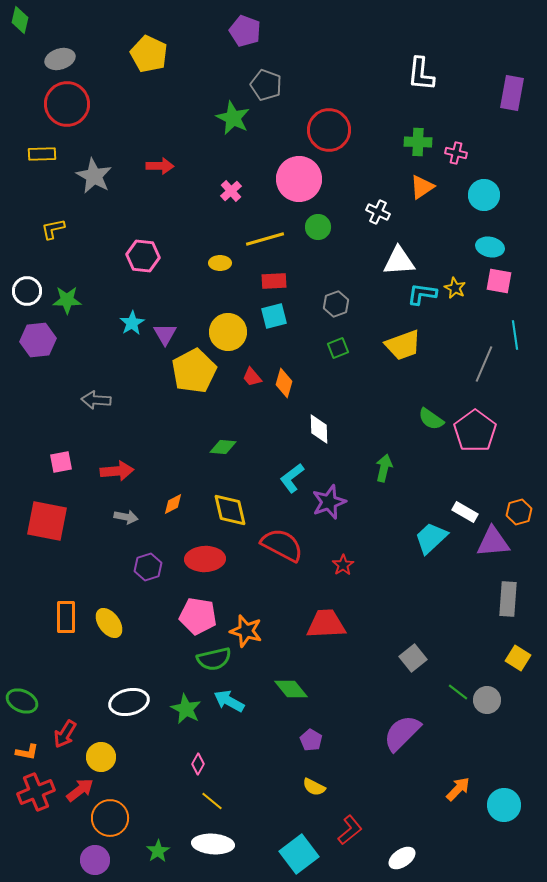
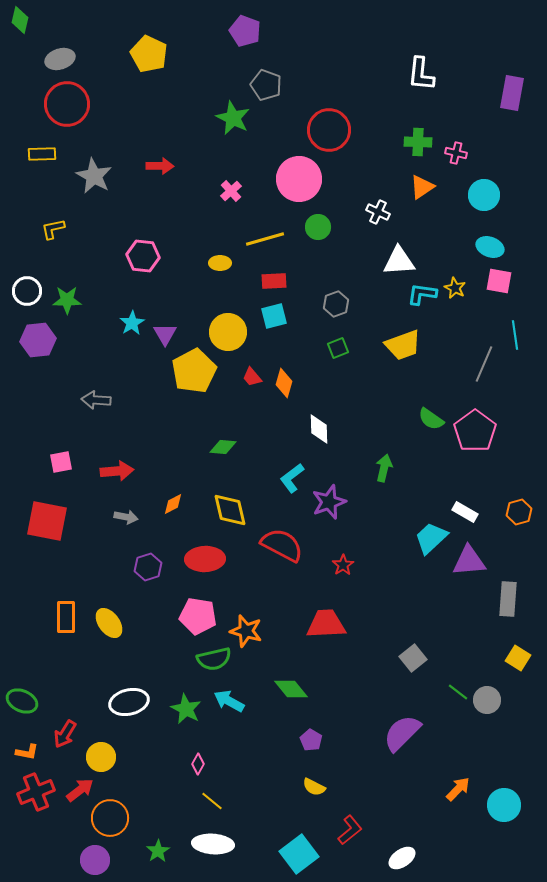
cyan ellipse at (490, 247): rotated 8 degrees clockwise
purple triangle at (493, 542): moved 24 px left, 19 px down
